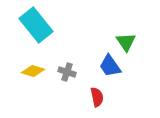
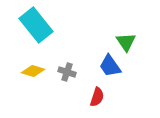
red semicircle: rotated 30 degrees clockwise
